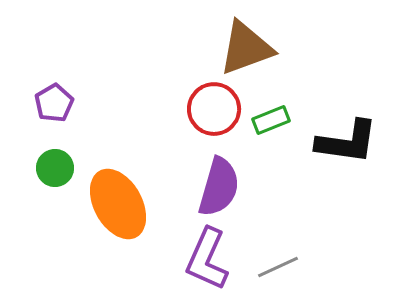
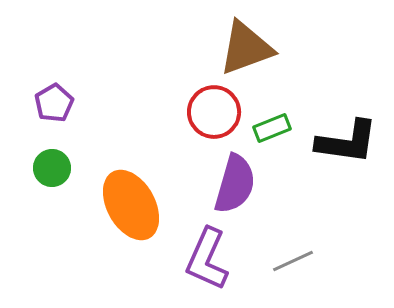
red circle: moved 3 px down
green rectangle: moved 1 px right, 8 px down
green circle: moved 3 px left
purple semicircle: moved 16 px right, 3 px up
orange ellipse: moved 13 px right, 1 px down
gray line: moved 15 px right, 6 px up
